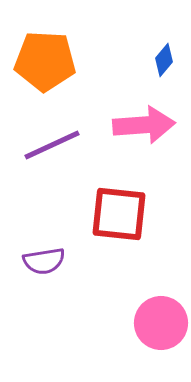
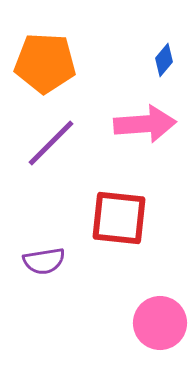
orange pentagon: moved 2 px down
pink arrow: moved 1 px right, 1 px up
purple line: moved 1 px left, 2 px up; rotated 20 degrees counterclockwise
red square: moved 4 px down
pink circle: moved 1 px left
